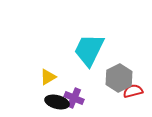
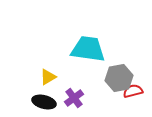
cyan trapezoid: moved 1 px left, 1 px up; rotated 72 degrees clockwise
gray hexagon: rotated 16 degrees clockwise
purple cross: rotated 30 degrees clockwise
black ellipse: moved 13 px left
